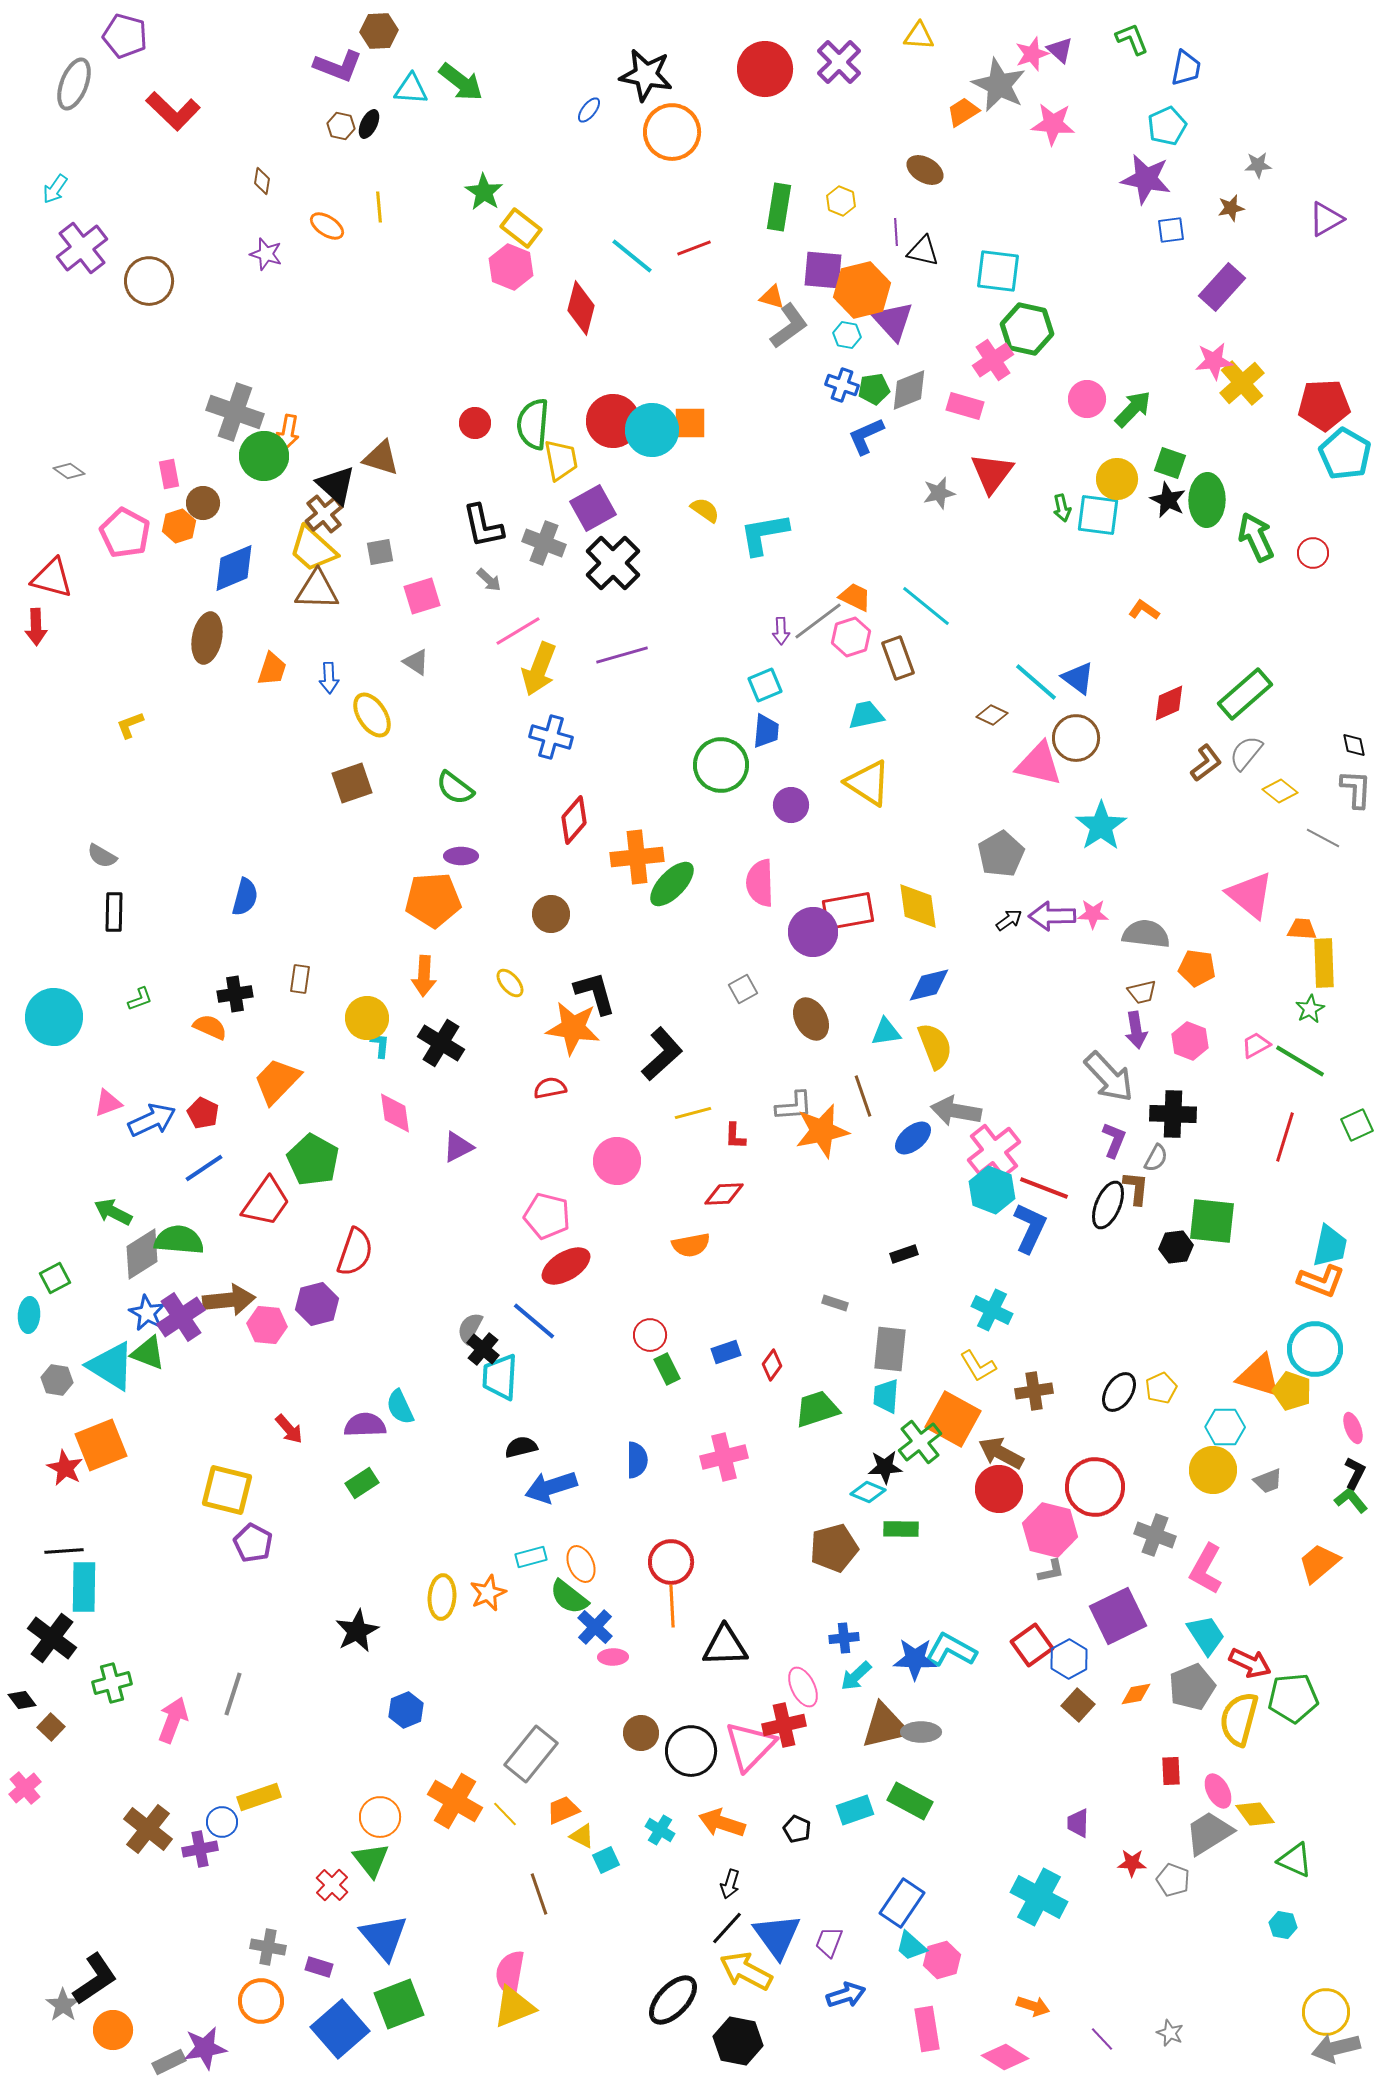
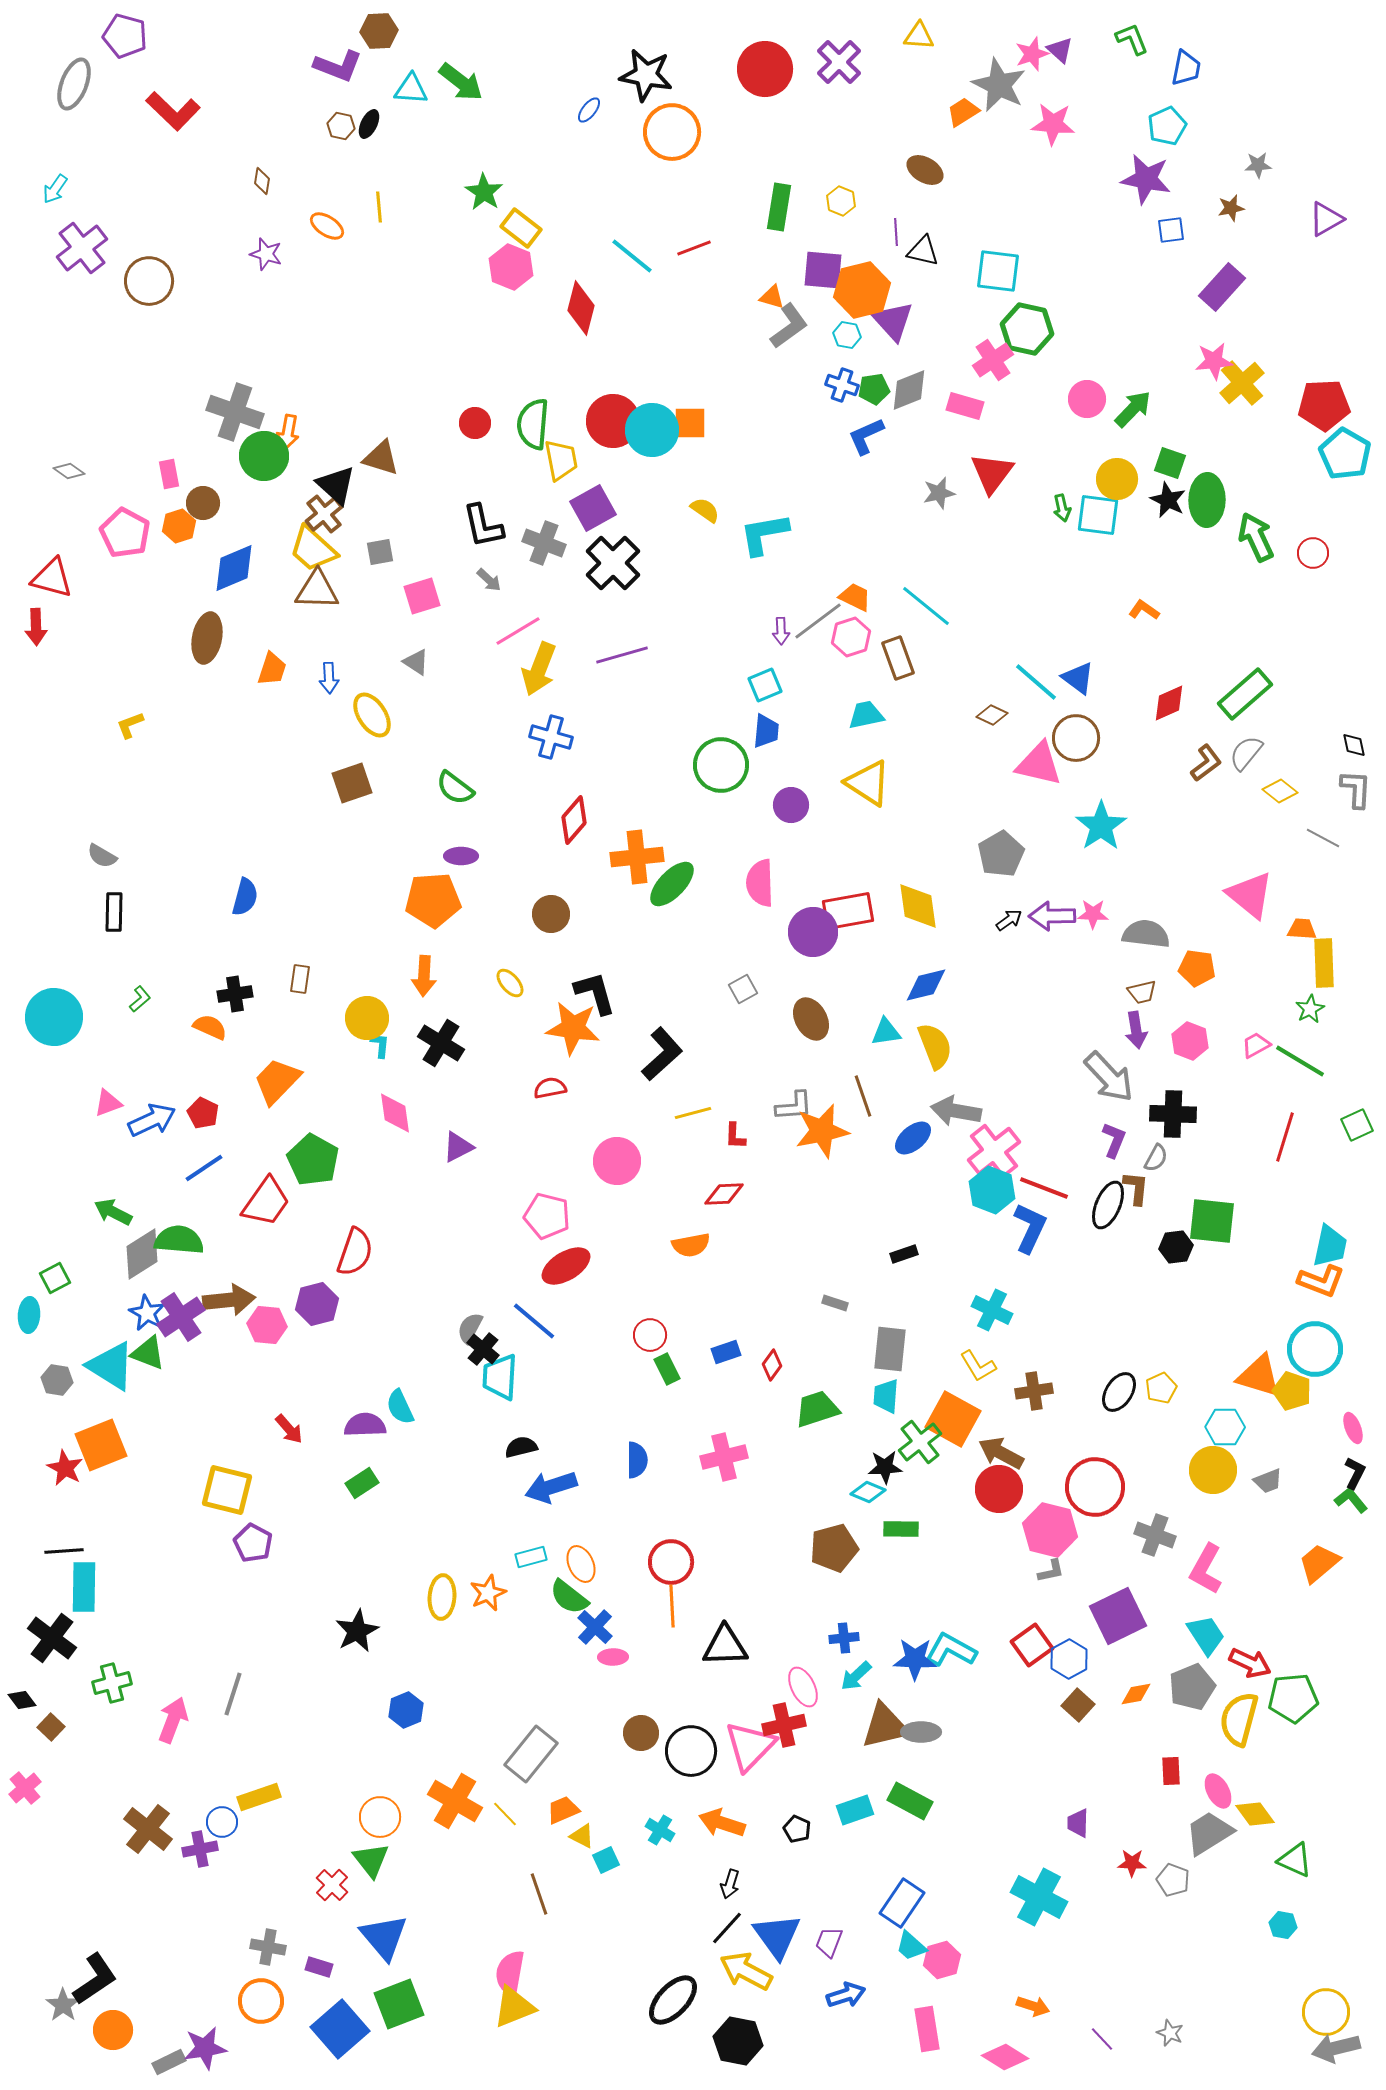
blue diamond at (929, 985): moved 3 px left
green L-shape at (140, 999): rotated 20 degrees counterclockwise
